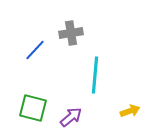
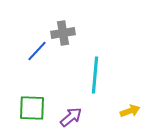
gray cross: moved 8 px left
blue line: moved 2 px right, 1 px down
green square: moved 1 px left; rotated 12 degrees counterclockwise
